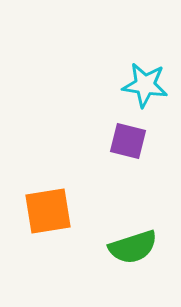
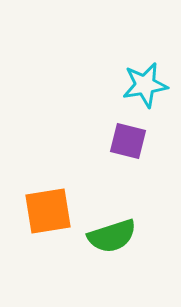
cyan star: rotated 18 degrees counterclockwise
green semicircle: moved 21 px left, 11 px up
